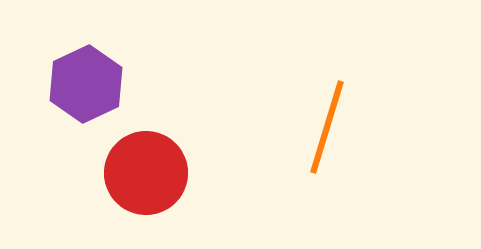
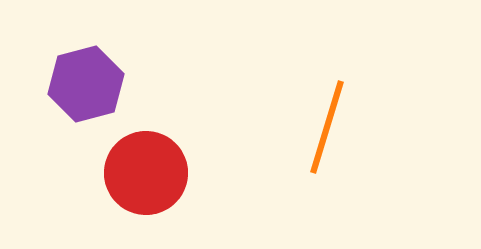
purple hexagon: rotated 10 degrees clockwise
